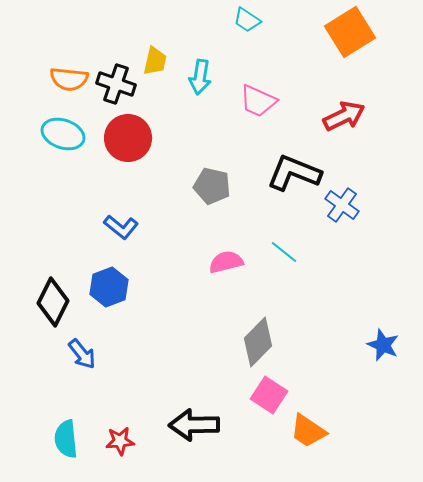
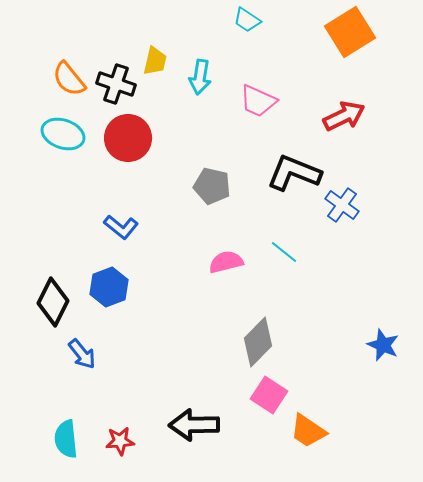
orange semicircle: rotated 45 degrees clockwise
